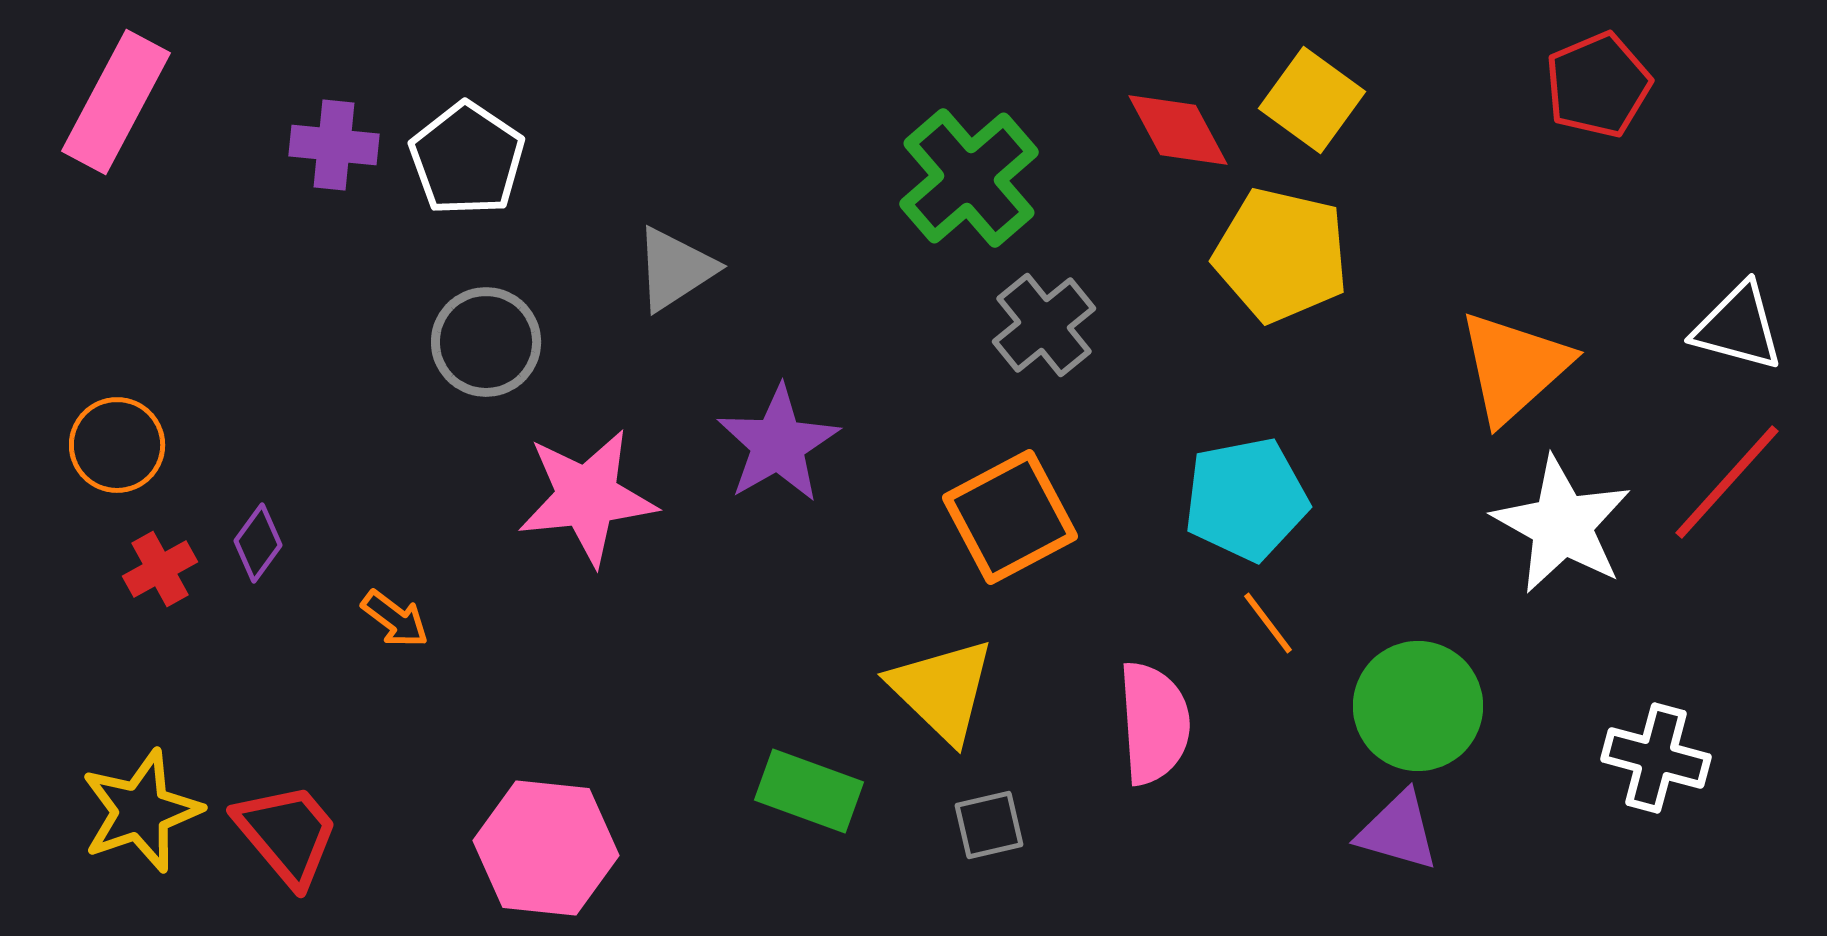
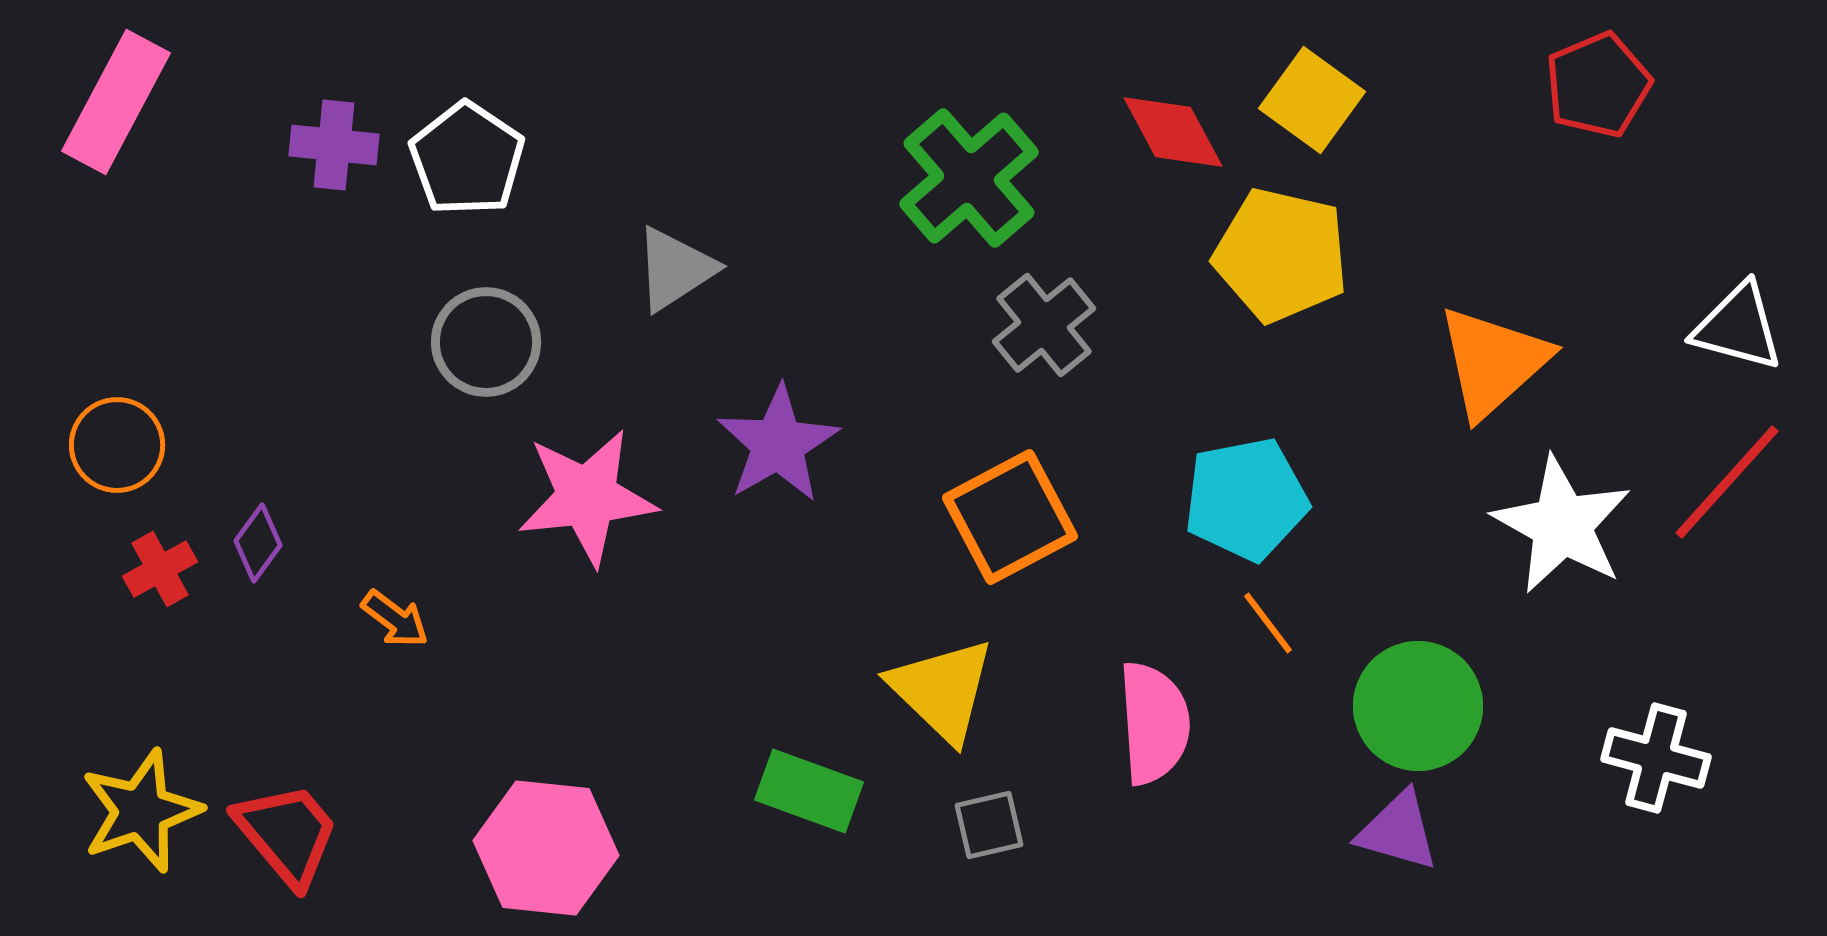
red diamond: moved 5 px left, 2 px down
orange triangle: moved 21 px left, 5 px up
